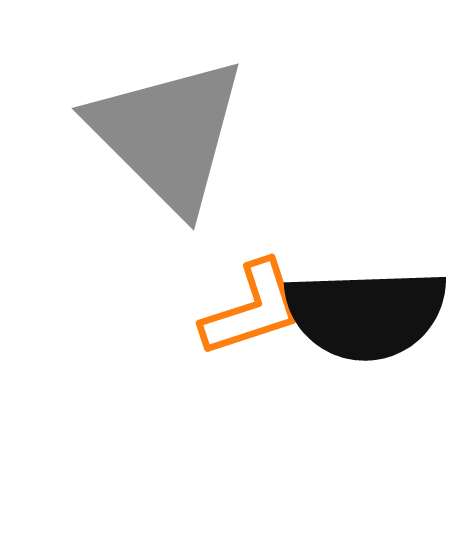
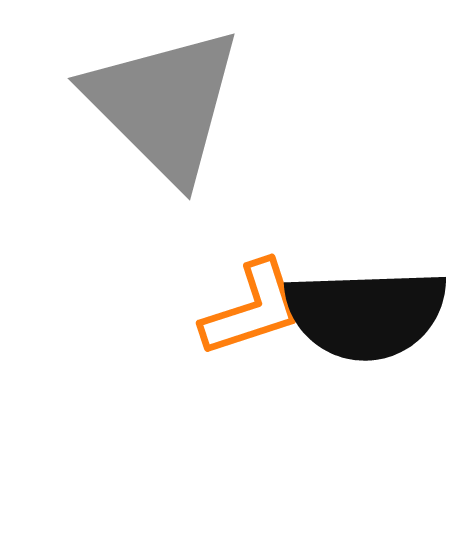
gray triangle: moved 4 px left, 30 px up
